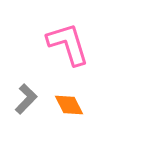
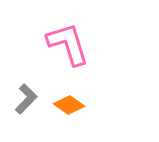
orange diamond: rotated 28 degrees counterclockwise
